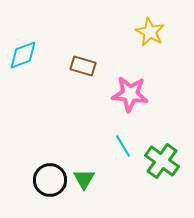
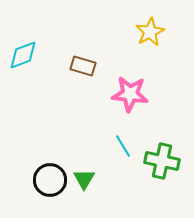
yellow star: rotated 16 degrees clockwise
green cross: rotated 24 degrees counterclockwise
